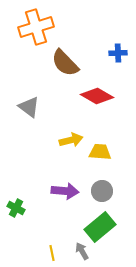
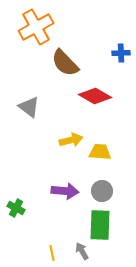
orange cross: rotated 12 degrees counterclockwise
blue cross: moved 3 px right
red diamond: moved 2 px left
green rectangle: moved 2 px up; rotated 48 degrees counterclockwise
